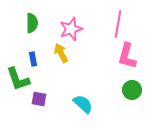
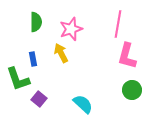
green semicircle: moved 4 px right, 1 px up
purple square: rotated 28 degrees clockwise
